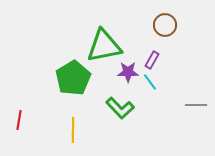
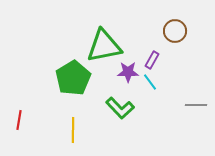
brown circle: moved 10 px right, 6 px down
